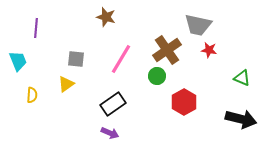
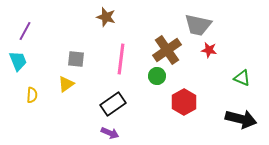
purple line: moved 11 px left, 3 px down; rotated 24 degrees clockwise
pink line: rotated 24 degrees counterclockwise
